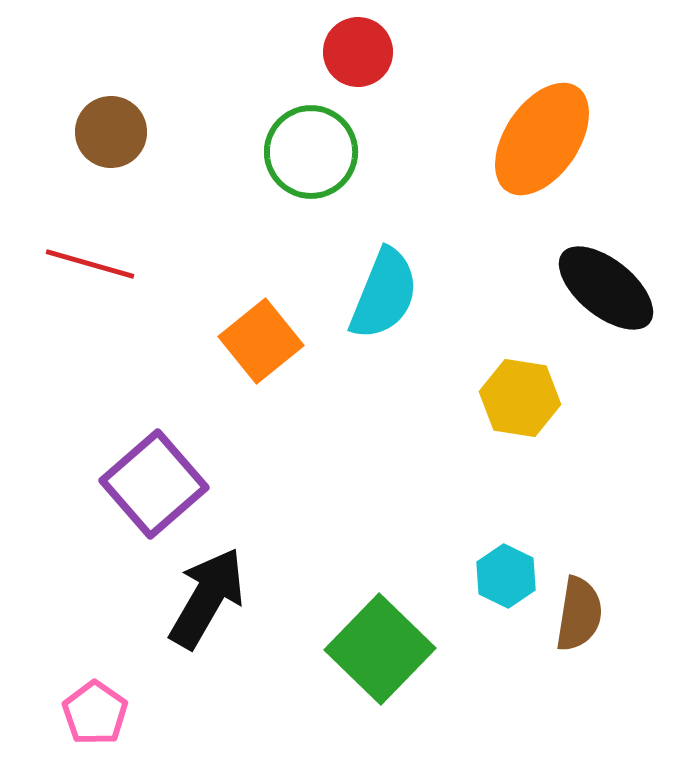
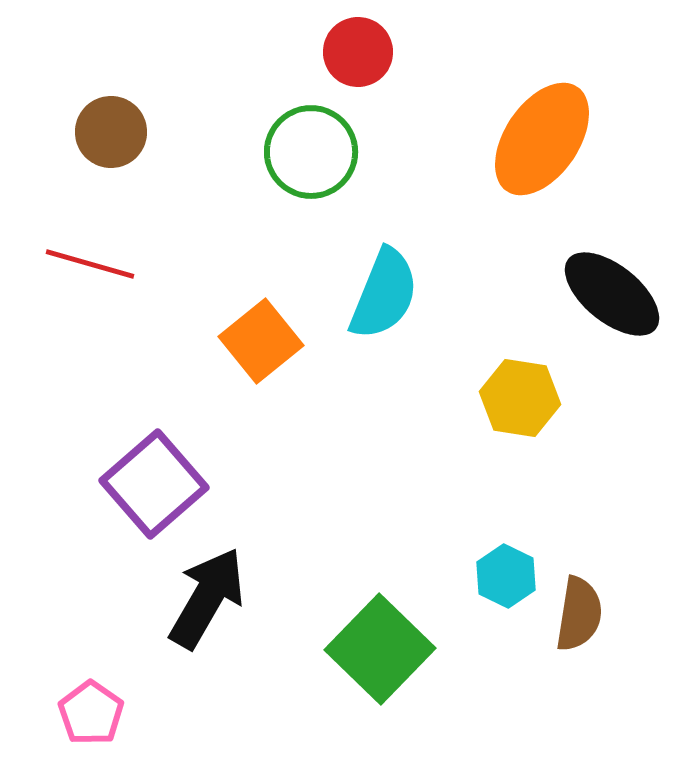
black ellipse: moved 6 px right, 6 px down
pink pentagon: moved 4 px left
